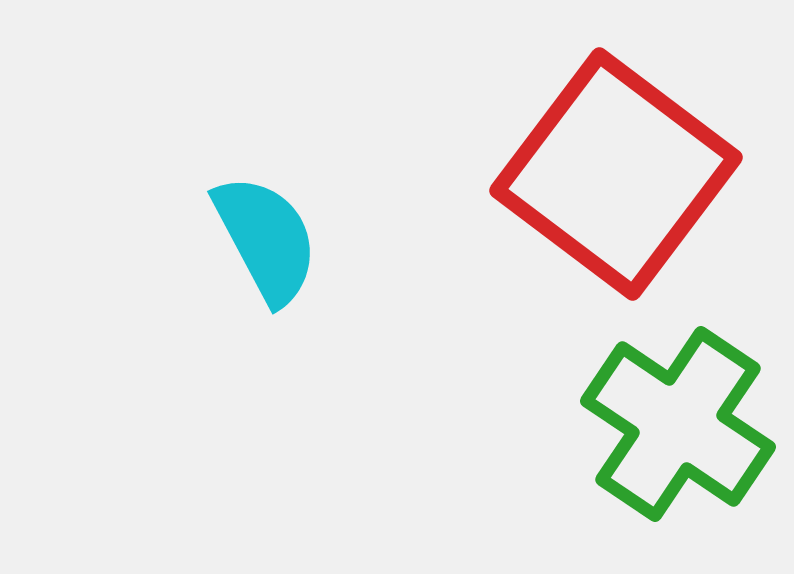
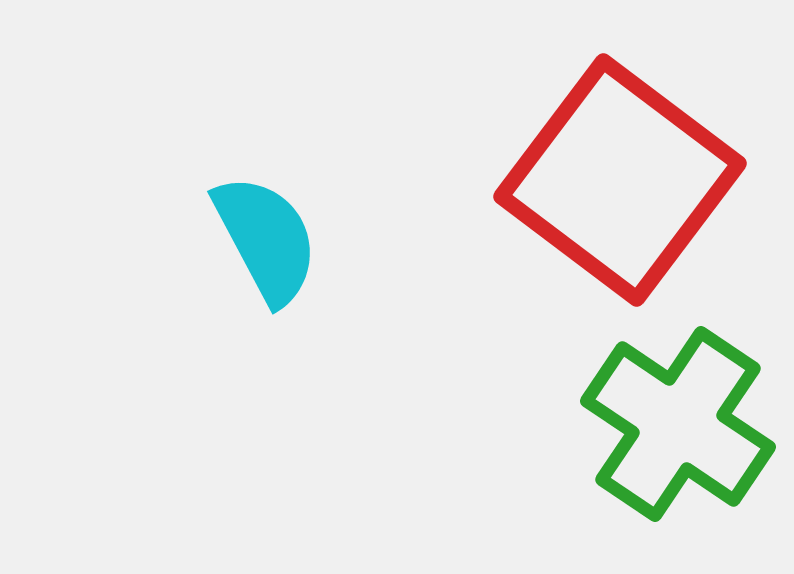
red square: moved 4 px right, 6 px down
